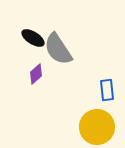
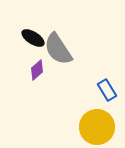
purple diamond: moved 1 px right, 4 px up
blue rectangle: rotated 25 degrees counterclockwise
